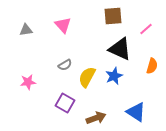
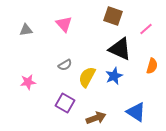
brown square: rotated 24 degrees clockwise
pink triangle: moved 1 px right, 1 px up
